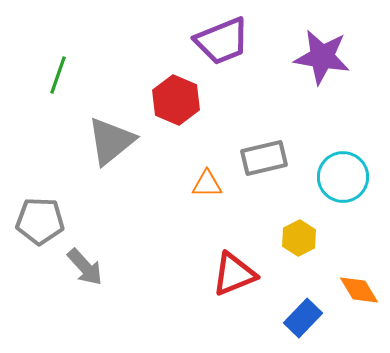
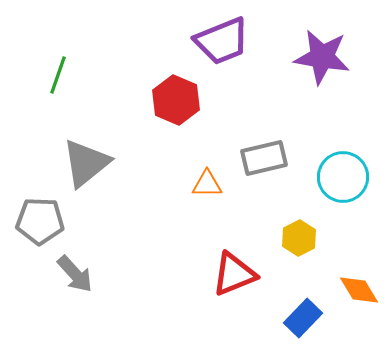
gray triangle: moved 25 px left, 22 px down
gray arrow: moved 10 px left, 7 px down
